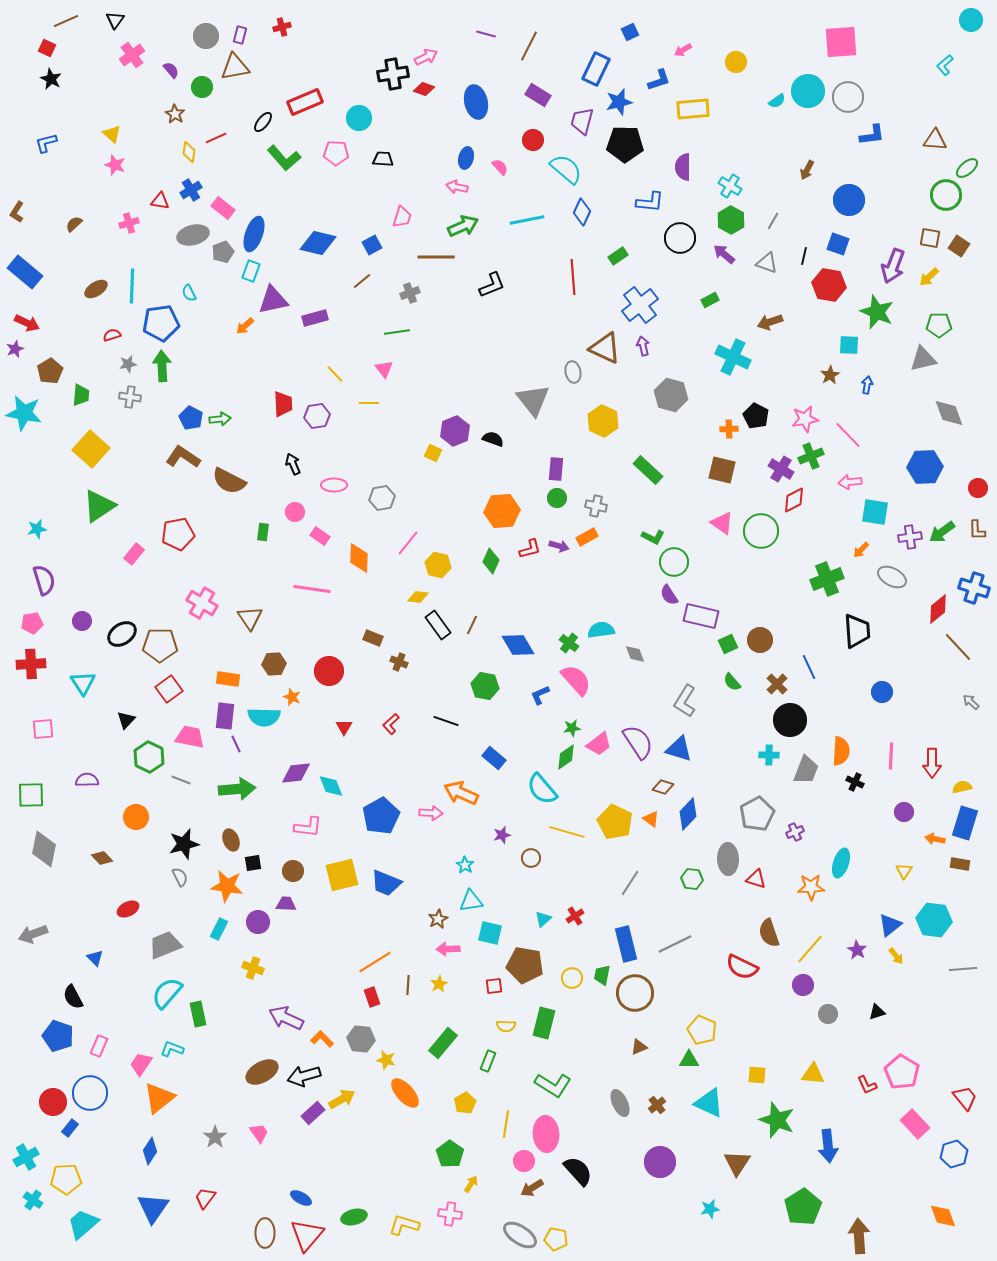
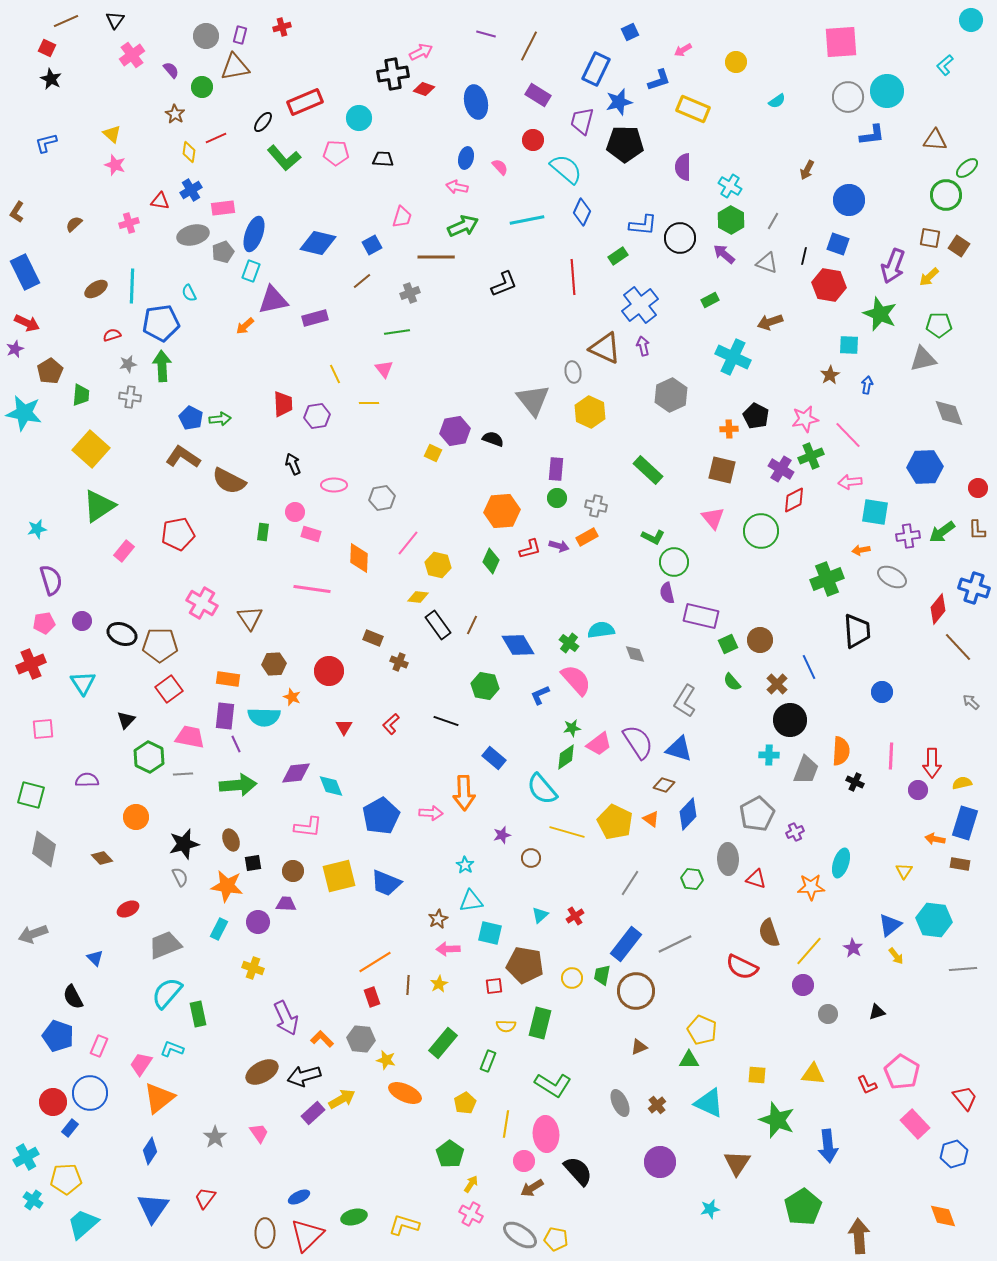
pink arrow at (426, 57): moved 5 px left, 5 px up
cyan circle at (808, 91): moved 79 px right
yellow rectangle at (693, 109): rotated 28 degrees clockwise
blue L-shape at (650, 202): moved 7 px left, 23 px down
pink rectangle at (223, 208): rotated 45 degrees counterclockwise
blue rectangle at (25, 272): rotated 24 degrees clockwise
black L-shape at (492, 285): moved 12 px right, 1 px up
green star at (877, 312): moved 3 px right, 2 px down
yellow line at (335, 374): rotated 18 degrees clockwise
gray hexagon at (671, 395): rotated 20 degrees clockwise
yellow hexagon at (603, 421): moved 13 px left, 9 px up
purple hexagon at (455, 431): rotated 12 degrees clockwise
pink triangle at (722, 523): moved 9 px left, 5 px up; rotated 15 degrees clockwise
pink rectangle at (320, 536): moved 9 px left, 2 px up; rotated 18 degrees counterclockwise
purple cross at (910, 537): moved 2 px left, 1 px up
orange arrow at (861, 550): rotated 36 degrees clockwise
pink rectangle at (134, 554): moved 10 px left, 3 px up
purple semicircle at (44, 580): moved 7 px right
purple semicircle at (669, 595): moved 2 px left, 2 px up; rotated 20 degrees clockwise
red diamond at (938, 609): rotated 12 degrees counterclockwise
pink pentagon at (32, 623): moved 12 px right
black ellipse at (122, 634): rotated 56 degrees clockwise
red cross at (31, 664): rotated 20 degrees counterclockwise
gray line at (181, 780): moved 2 px right, 6 px up; rotated 24 degrees counterclockwise
brown diamond at (663, 787): moved 1 px right, 2 px up
yellow semicircle at (962, 787): moved 4 px up
green arrow at (237, 789): moved 1 px right, 4 px up
orange arrow at (461, 793): moved 3 px right; rotated 116 degrees counterclockwise
green square at (31, 795): rotated 16 degrees clockwise
purple circle at (904, 812): moved 14 px right, 22 px up
yellow square at (342, 875): moved 3 px left, 1 px down
cyan triangle at (543, 919): moved 3 px left, 4 px up
blue rectangle at (626, 944): rotated 52 degrees clockwise
yellow line at (810, 949): moved 1 px left, 2 px down
purple star at (857, 950): moved 4 px left, 2 px up
brown circle at (635, 993): moved 1 px right, 2 px up
purple arrow at (286, 1018): rotated 140 degrees counterclockwise
green rectangle at (544, 1023): moved 4 px left
orange ellipse at (405, 1093): rotated 24 degrees counterclockwise
blue ellipse at (301, 1198): moved 2 px left, 1 px up; rotated 55 degrees counterclockwise
pink cross at (450, 1214): moved 21 px right; rotated 20 degrees clockwise
red triangle at (307, 1235): rotated 6 degrees clockwise
